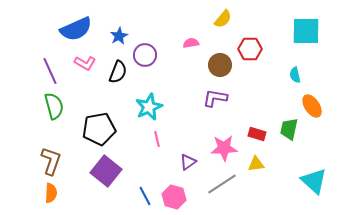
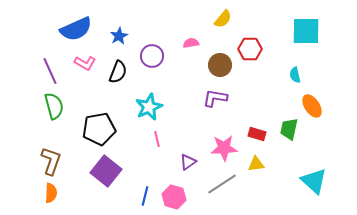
purple circle: moved 7 px right, 1 px down
blue line: rotated 42 degrees clockwise
